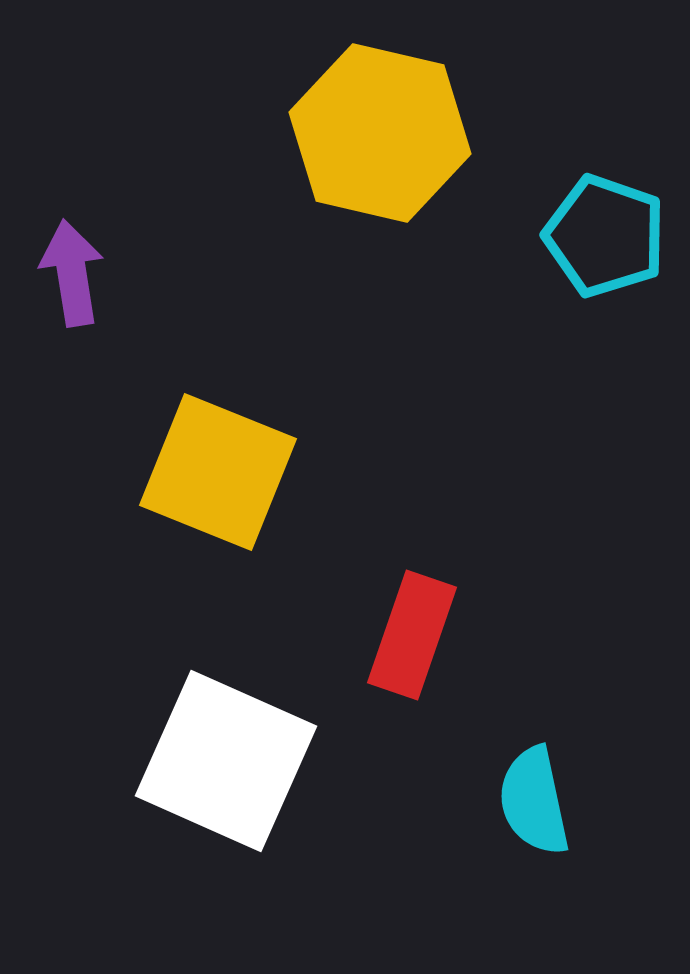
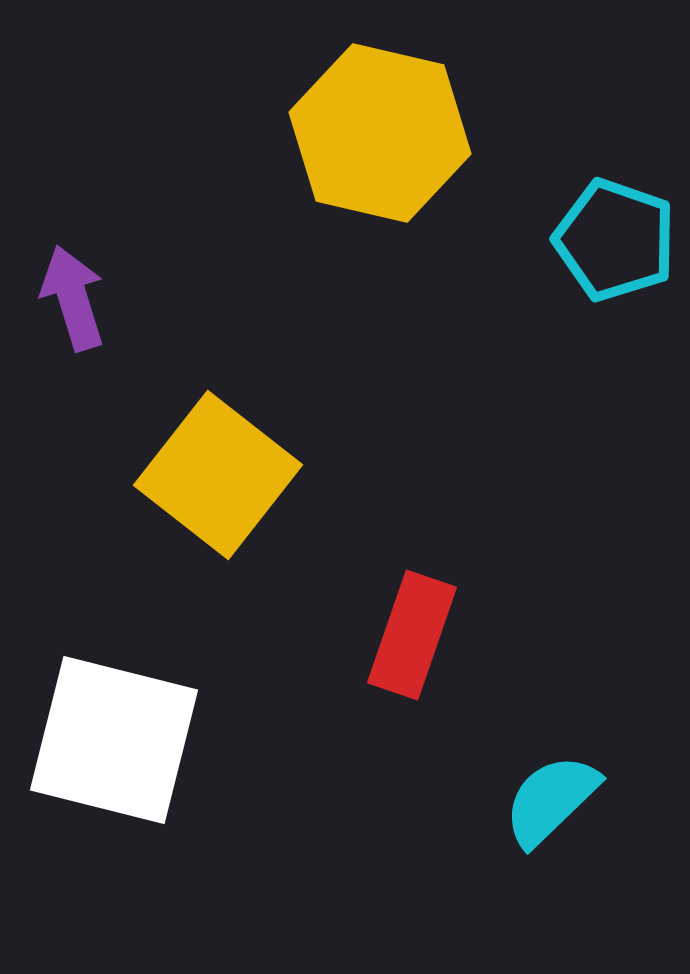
cyan pentagon: moved 10 px right, 4 px down
purple arrow: moved 1 px right, 25 px down; rotated 8 degrees counterclockwise
yellow square: moved 3 px down; rotated 16 degrees clockwise
white square: moved 112 px left, 21 px up; rotated 10 degrees counterclockwise
cyan semicircle: moved 17 px right, 1 px up; rotated 58 degrees clockwise
